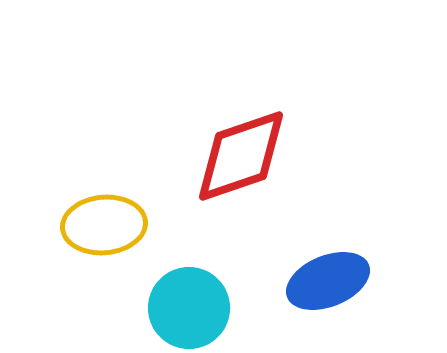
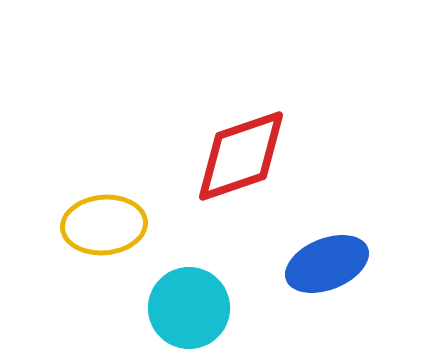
blue ellipse: moved 1 px left, 17 px up
